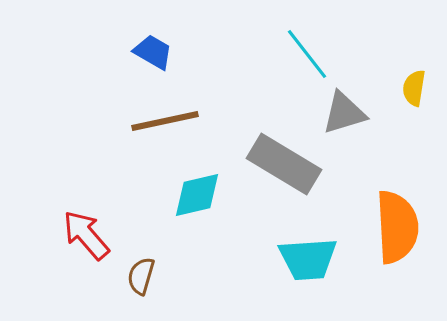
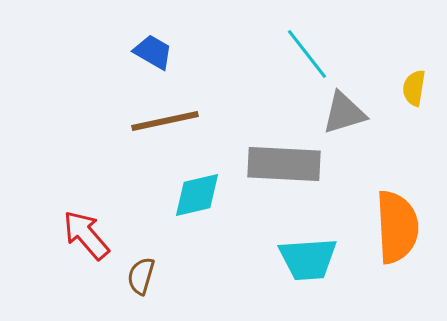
gray rectangle: rotated 28 degrees counterclockwise
